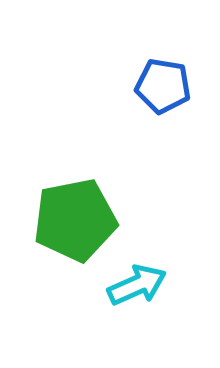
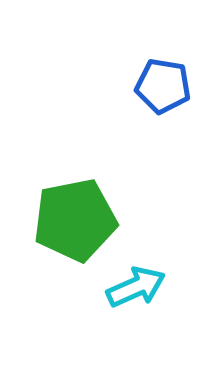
cyan arrow: moved 1 px left, 2 px down
